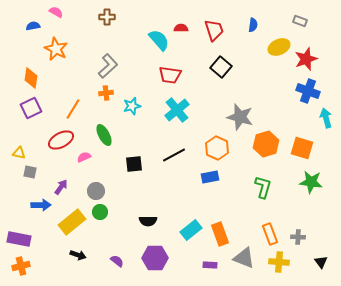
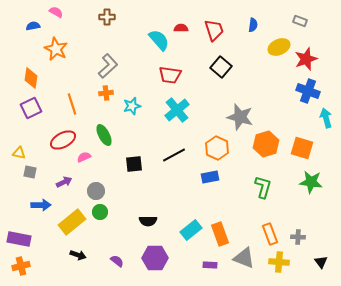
orange line at (73, 109): moved 1 px left, 5 px up; rotated 50 degrees counterclockwise
red ellipse at (61, 140): moved 2 px right
purple arrow at (61, 187): moved 3 px right, 5 px up; rotated 28 degrees clockwise
